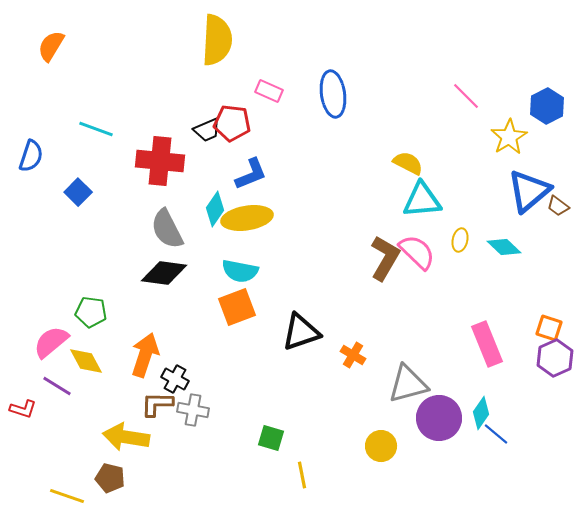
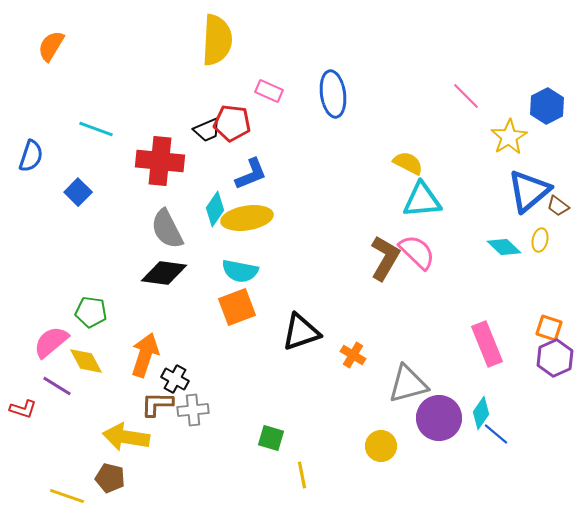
yellow ellipse at (460, 240): moved 80 px right
gray cross at (193, 410): rotated 16 degrees counterclockwise
